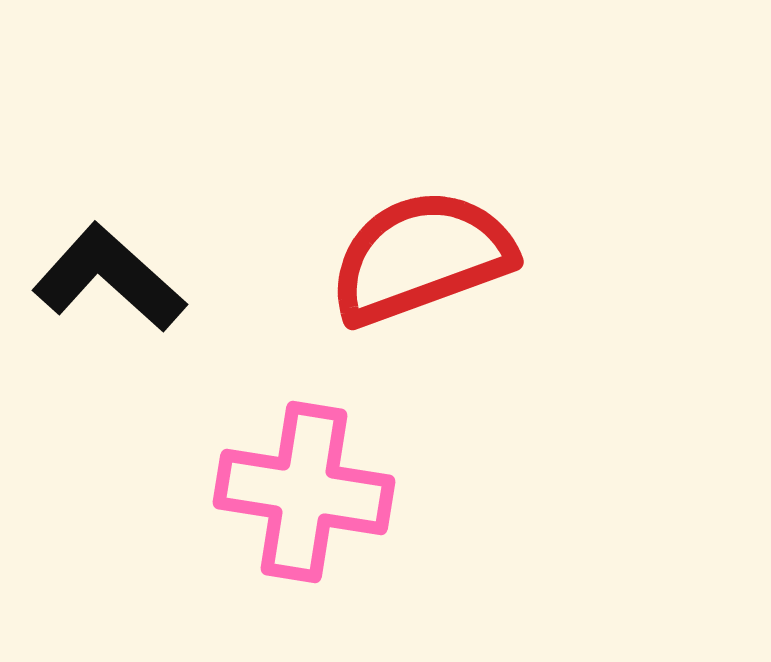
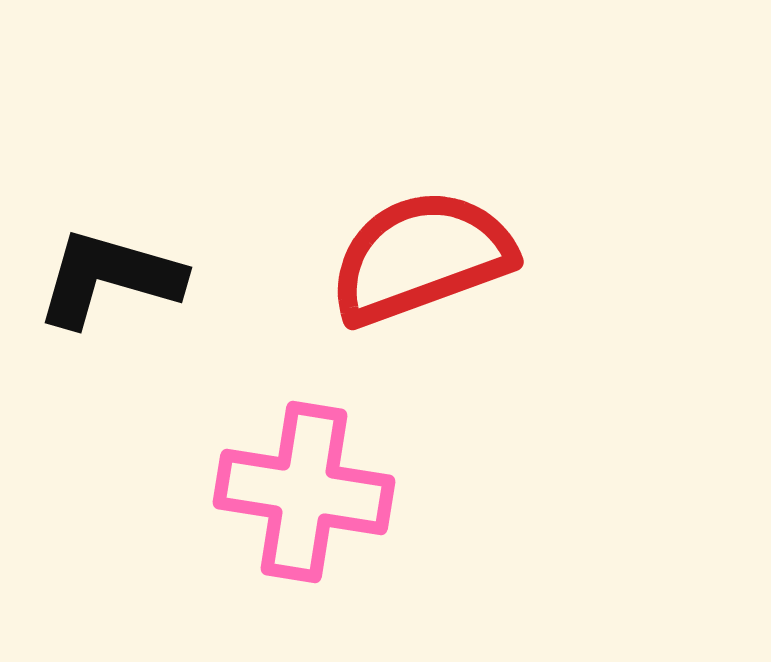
black L-shape: rotated 26 degrees counterclockwise
